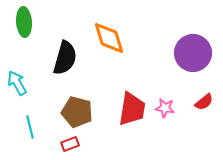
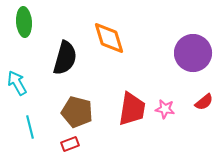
pink star: moved 1 px down
